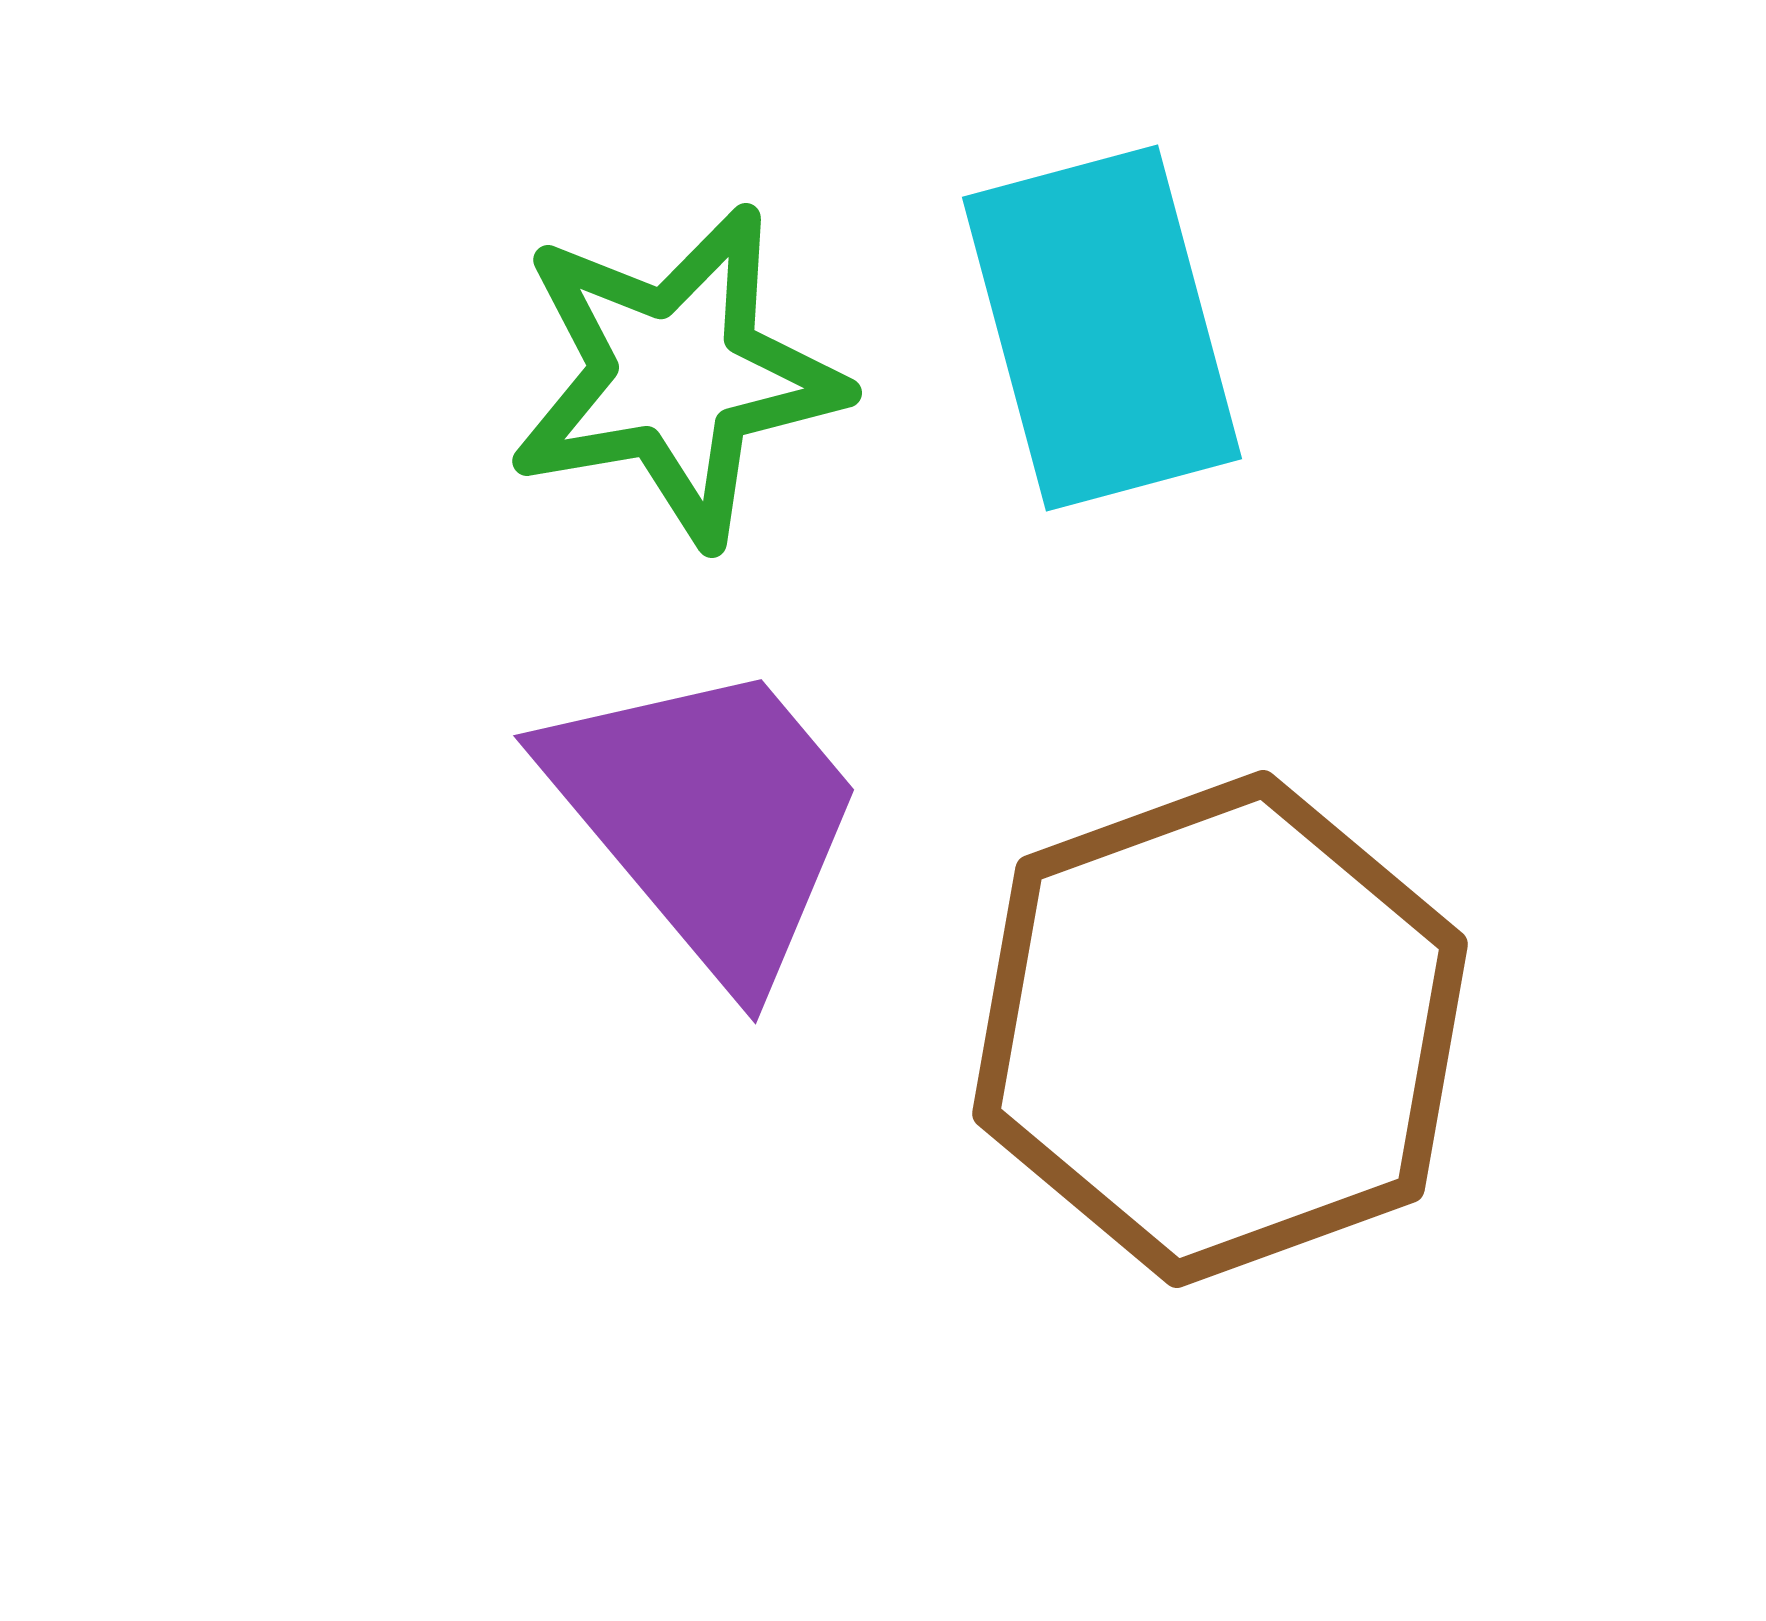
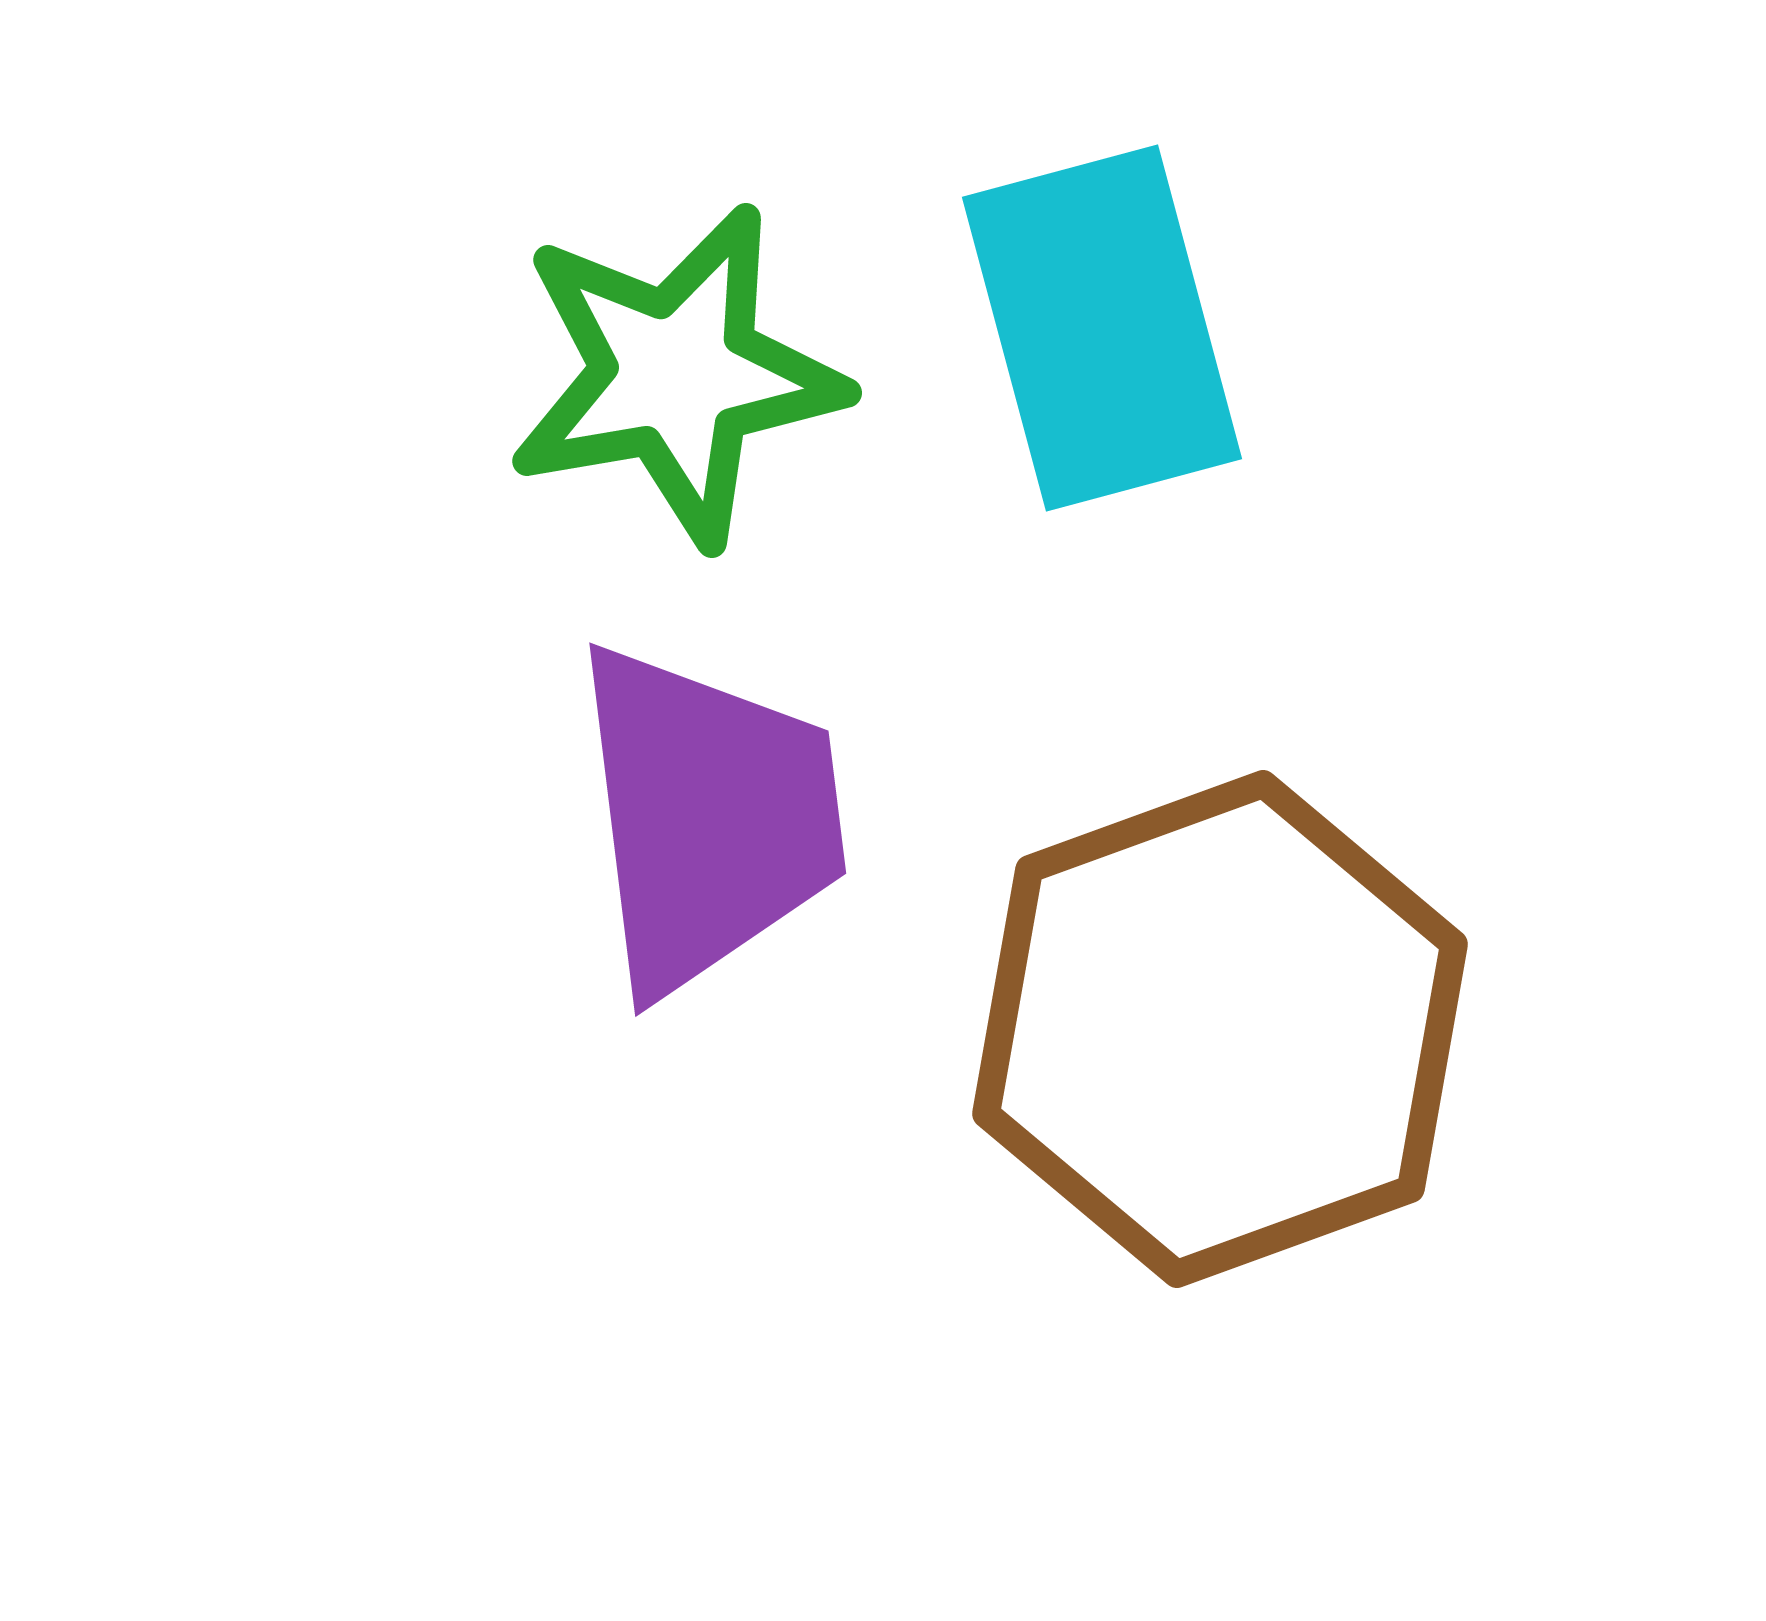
purple trapezoid: rotated 33 degrees clockwise
